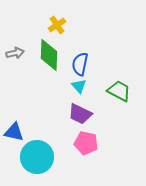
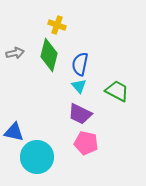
yellow cross: rotated 36 degrees counterclockwise
green diamond: rotated 12 degrees clockwise
green trapezoid: moved 2 px left
